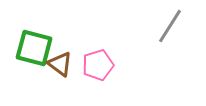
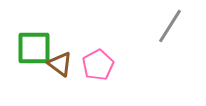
green square: rotated 15 degrees counterclockwise
pink pentagon: rotated 12 degrees counterclockwise
